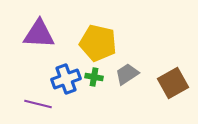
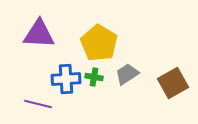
yellow pentagon: moved 1 px right; rotated 18 degrees clockwise
blue cross: rotated 16 degrees clockwise
